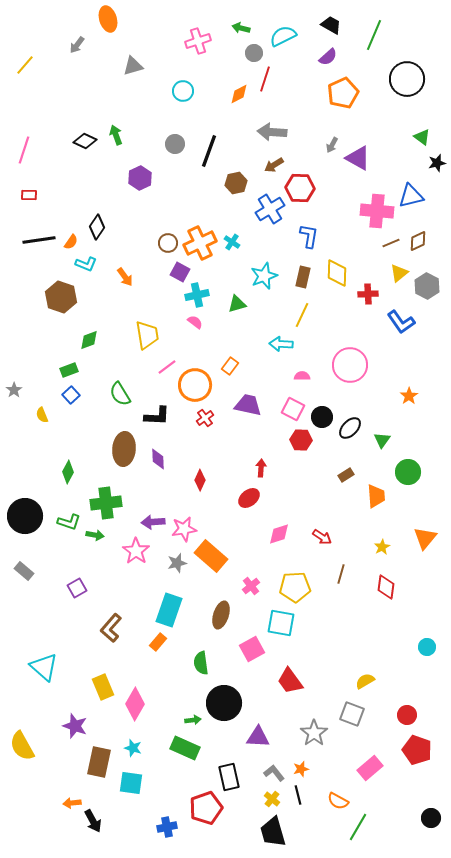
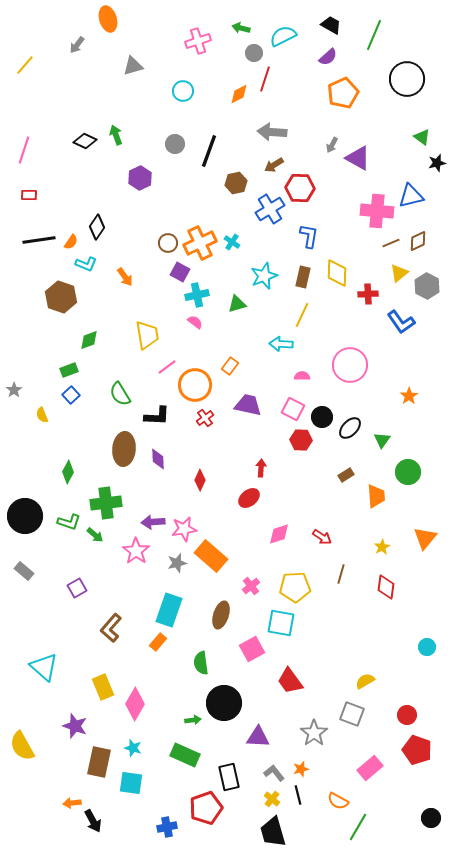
green arrow at (95, 535): rotated 30 degrees clockwise
green rectangle at (185, 748): moved 7 px down
